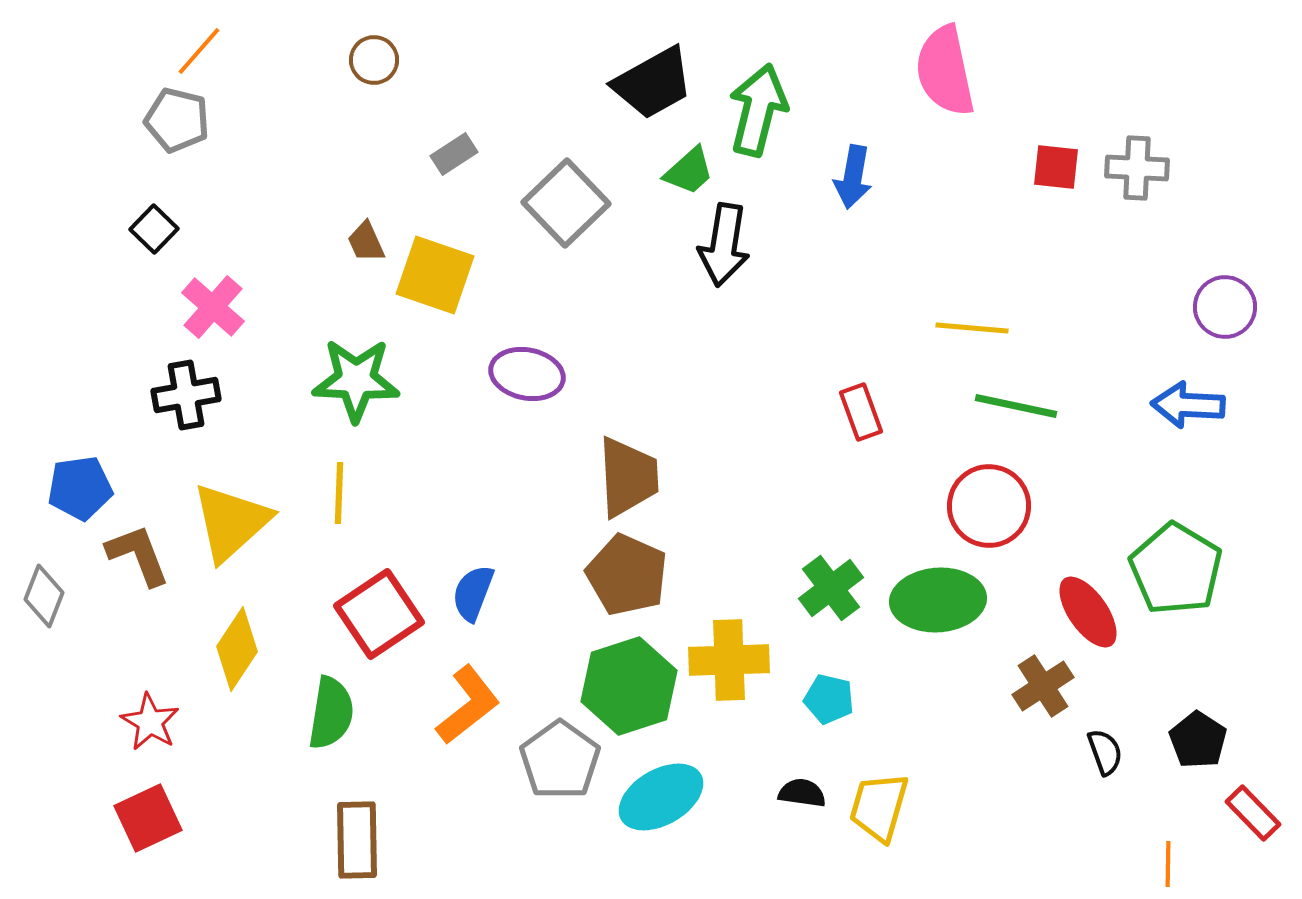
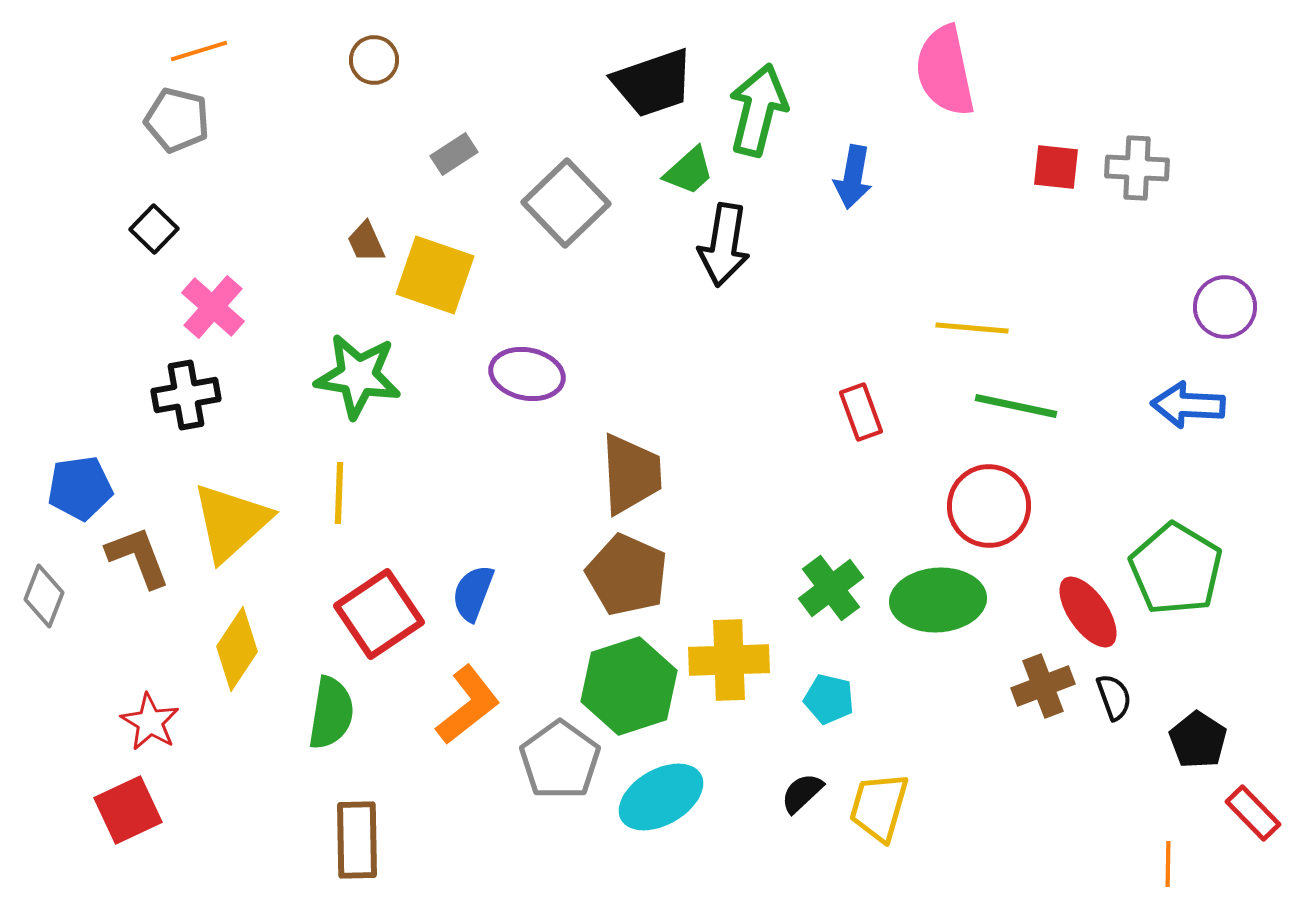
orange line at (199, 51): rotated 32 degrees clockwise
black trapezoid at (653, 83): rotated 10 degrees clockwise
green star at (356, 380): moved 2 px right, 4 px up; rotated 6 degrees clockwise
brown trapezoid at (628, 477): moved 3 px right, 3 px up
brown L-shape at (138, 555): moved 2 px down
brown cross at (1043, 686): rotated 12 degrees clockwise
black semicircle at (1105, 752): moved 9 px right, 55 px up
black semicircle at (802, 793): rotated 51 degrees counterclockwise
red square at (148, 818): moved 20 px left, 8 px up
